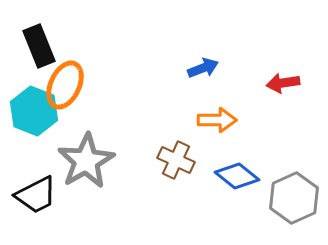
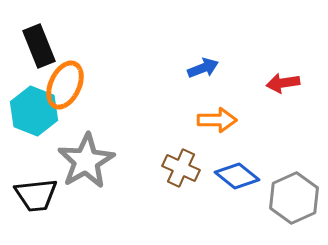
brown cross: moved 5 px right, 8 px down
black trapezoid: rotated 21 degrees clockwise
